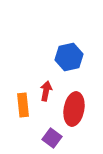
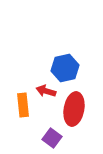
blue hexagon: moved 4 px left, 11 px down
red arrow: rotated 84 degrees counterclockwise
